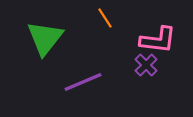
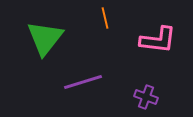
orange line: rotated 20 degrees clockwise
purple cross: moved 32 px down; rotated 25 degrees counterclockwise
purple line: rotated 6 degrees clockwise
